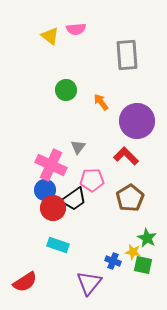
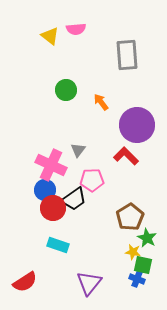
purple circle: moved 4 px down
gray triangle: moved 3 px down
brown pentagon: moved 19 px down
blue cross: moved 24 px right, 18 px down
